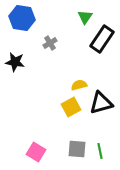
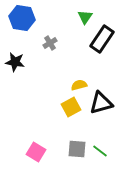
green line: rotated 42 degrees counterclockwise
